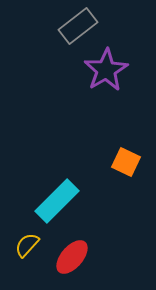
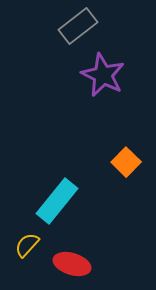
purple star: moved 3 px left, 5 px down; rotated 15 degrees counterclockwise
orange square: rotated 20 degrees clockwise
cyan rectangle: rotated 6 degrees counterclockwise
red ellipse: moved 7 px down; rotated 66 degrees clockwise
